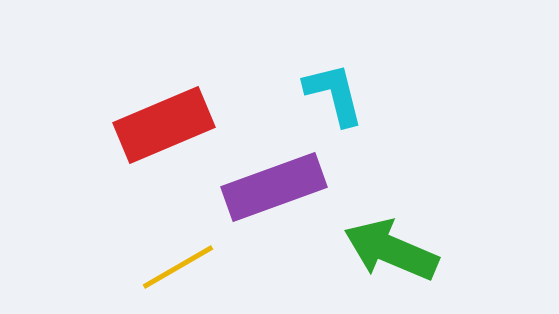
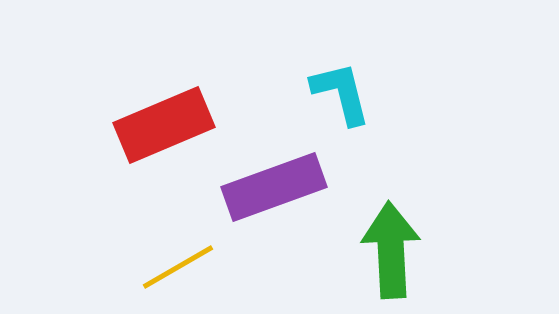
cyan L-shape: moved 7 px right, 1 px up
green arrow: rotated 64 degrees clockwise
